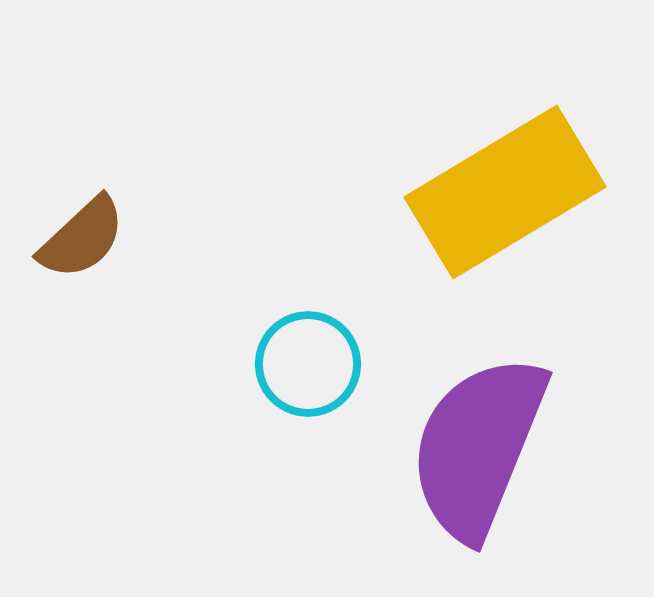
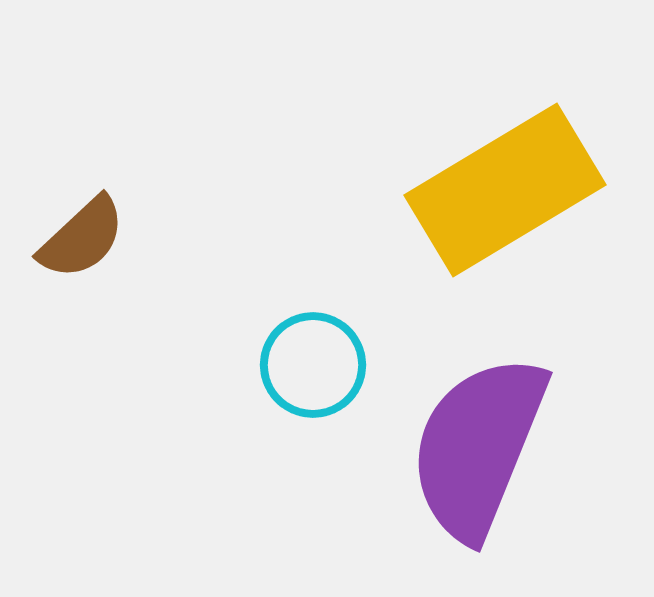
yellow rectangle: moved 2 px up
cyan circle: moved 5 px right, 1 px down
